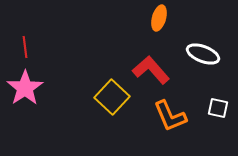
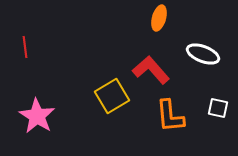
pink star: moved 12 px right, 28 px down; rotated 6 degrees counterclockwise
yellow square: moved 1 px up; rotated 16 degrees clockwise
orange L-shape: rotated 18 degrees clockwise
